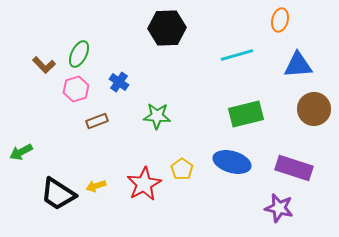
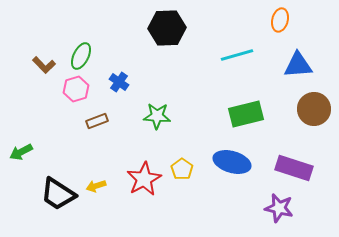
green ellipse: moved 2 px right, 2 px down
red star: moved 5 px up
